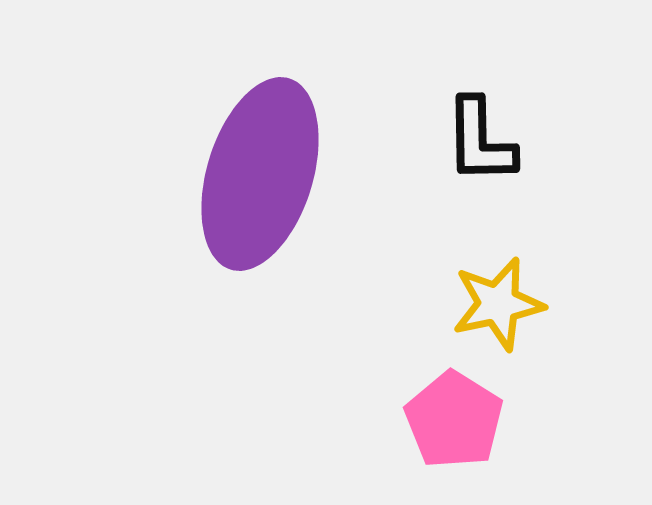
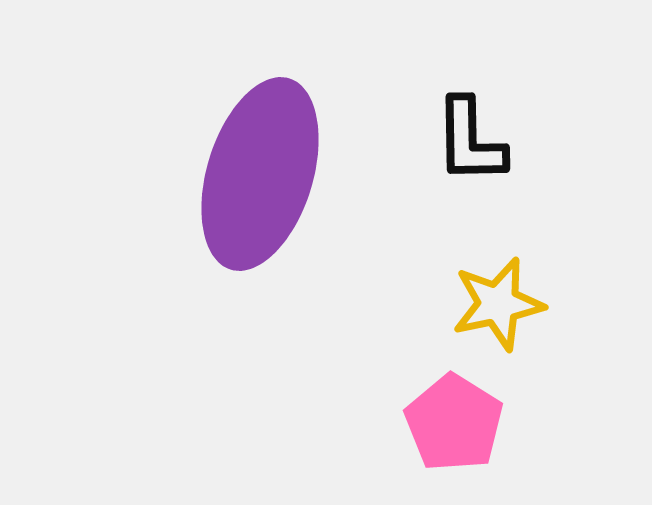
black L-shape: moved 10 px left
pink pentagon: moved 3 px down
